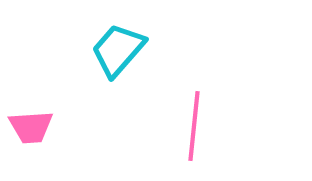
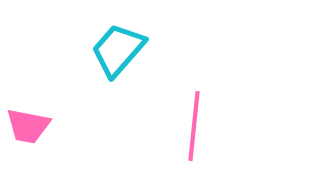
pink trapezoid: moved 3 px left, 1 px up; rotated 15 degrees clockwise
